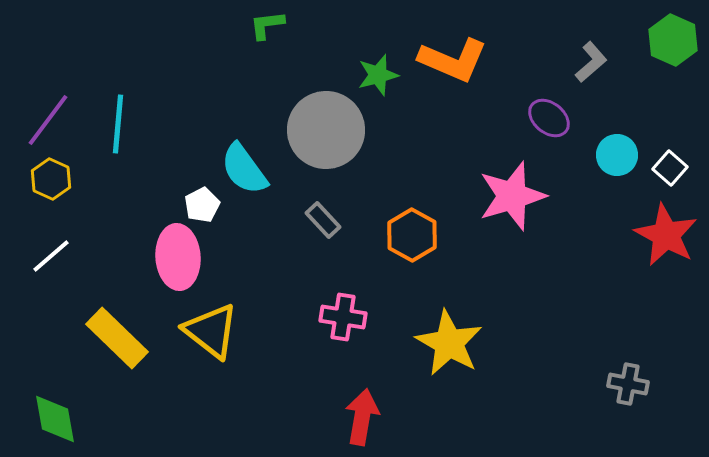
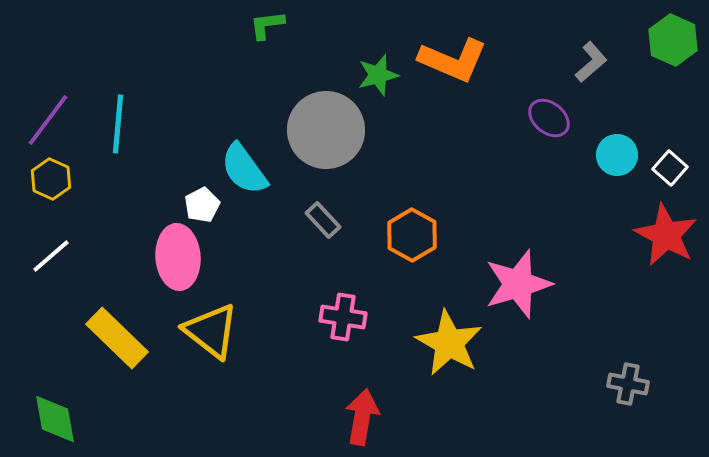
pink star: moved 6 px right, 88 px down
